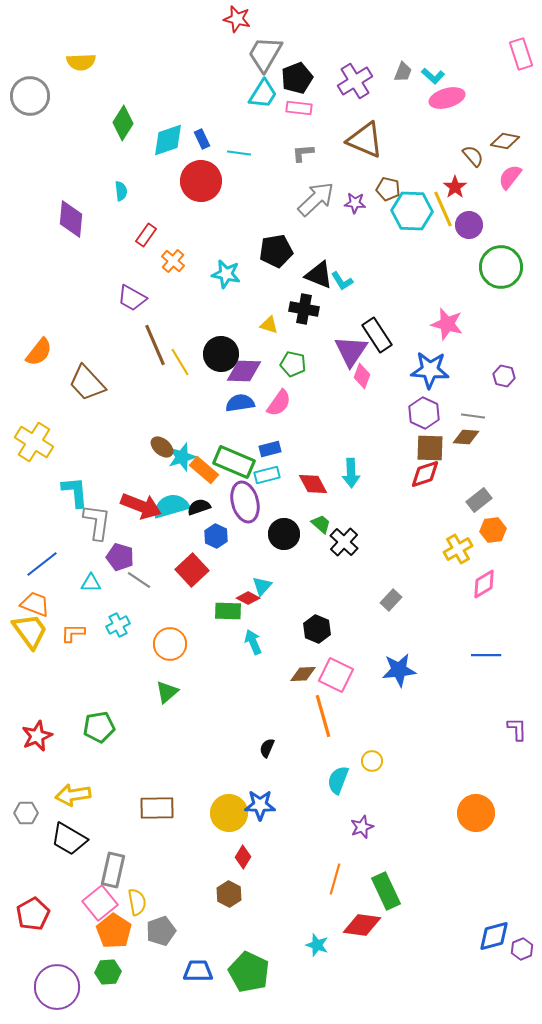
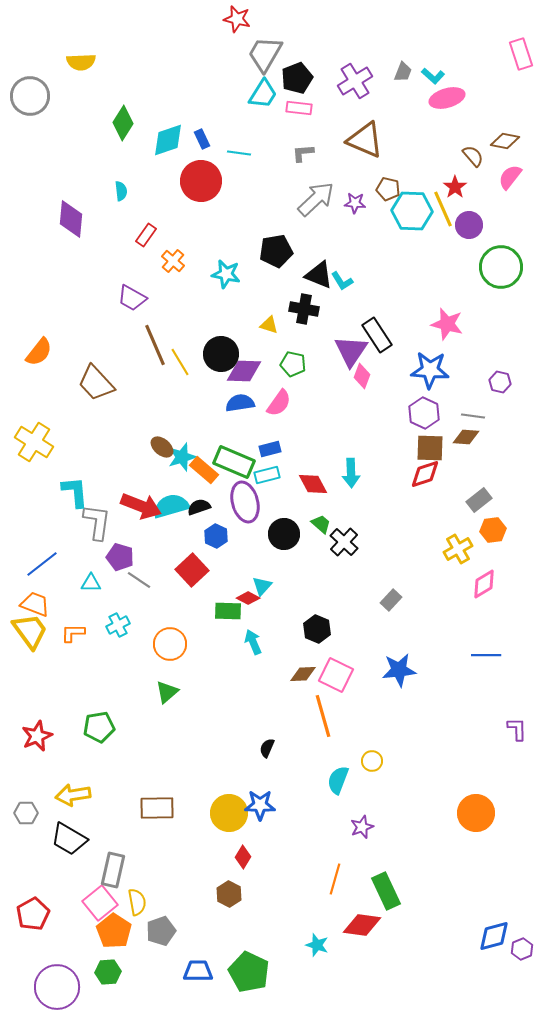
purple hexagon at (504, 376): moved 4 px left, 6 px down
brown trapezoid at (87, 383): moved 9 px right
